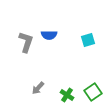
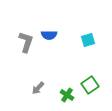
green square: moved 3 px left, 7 px up
